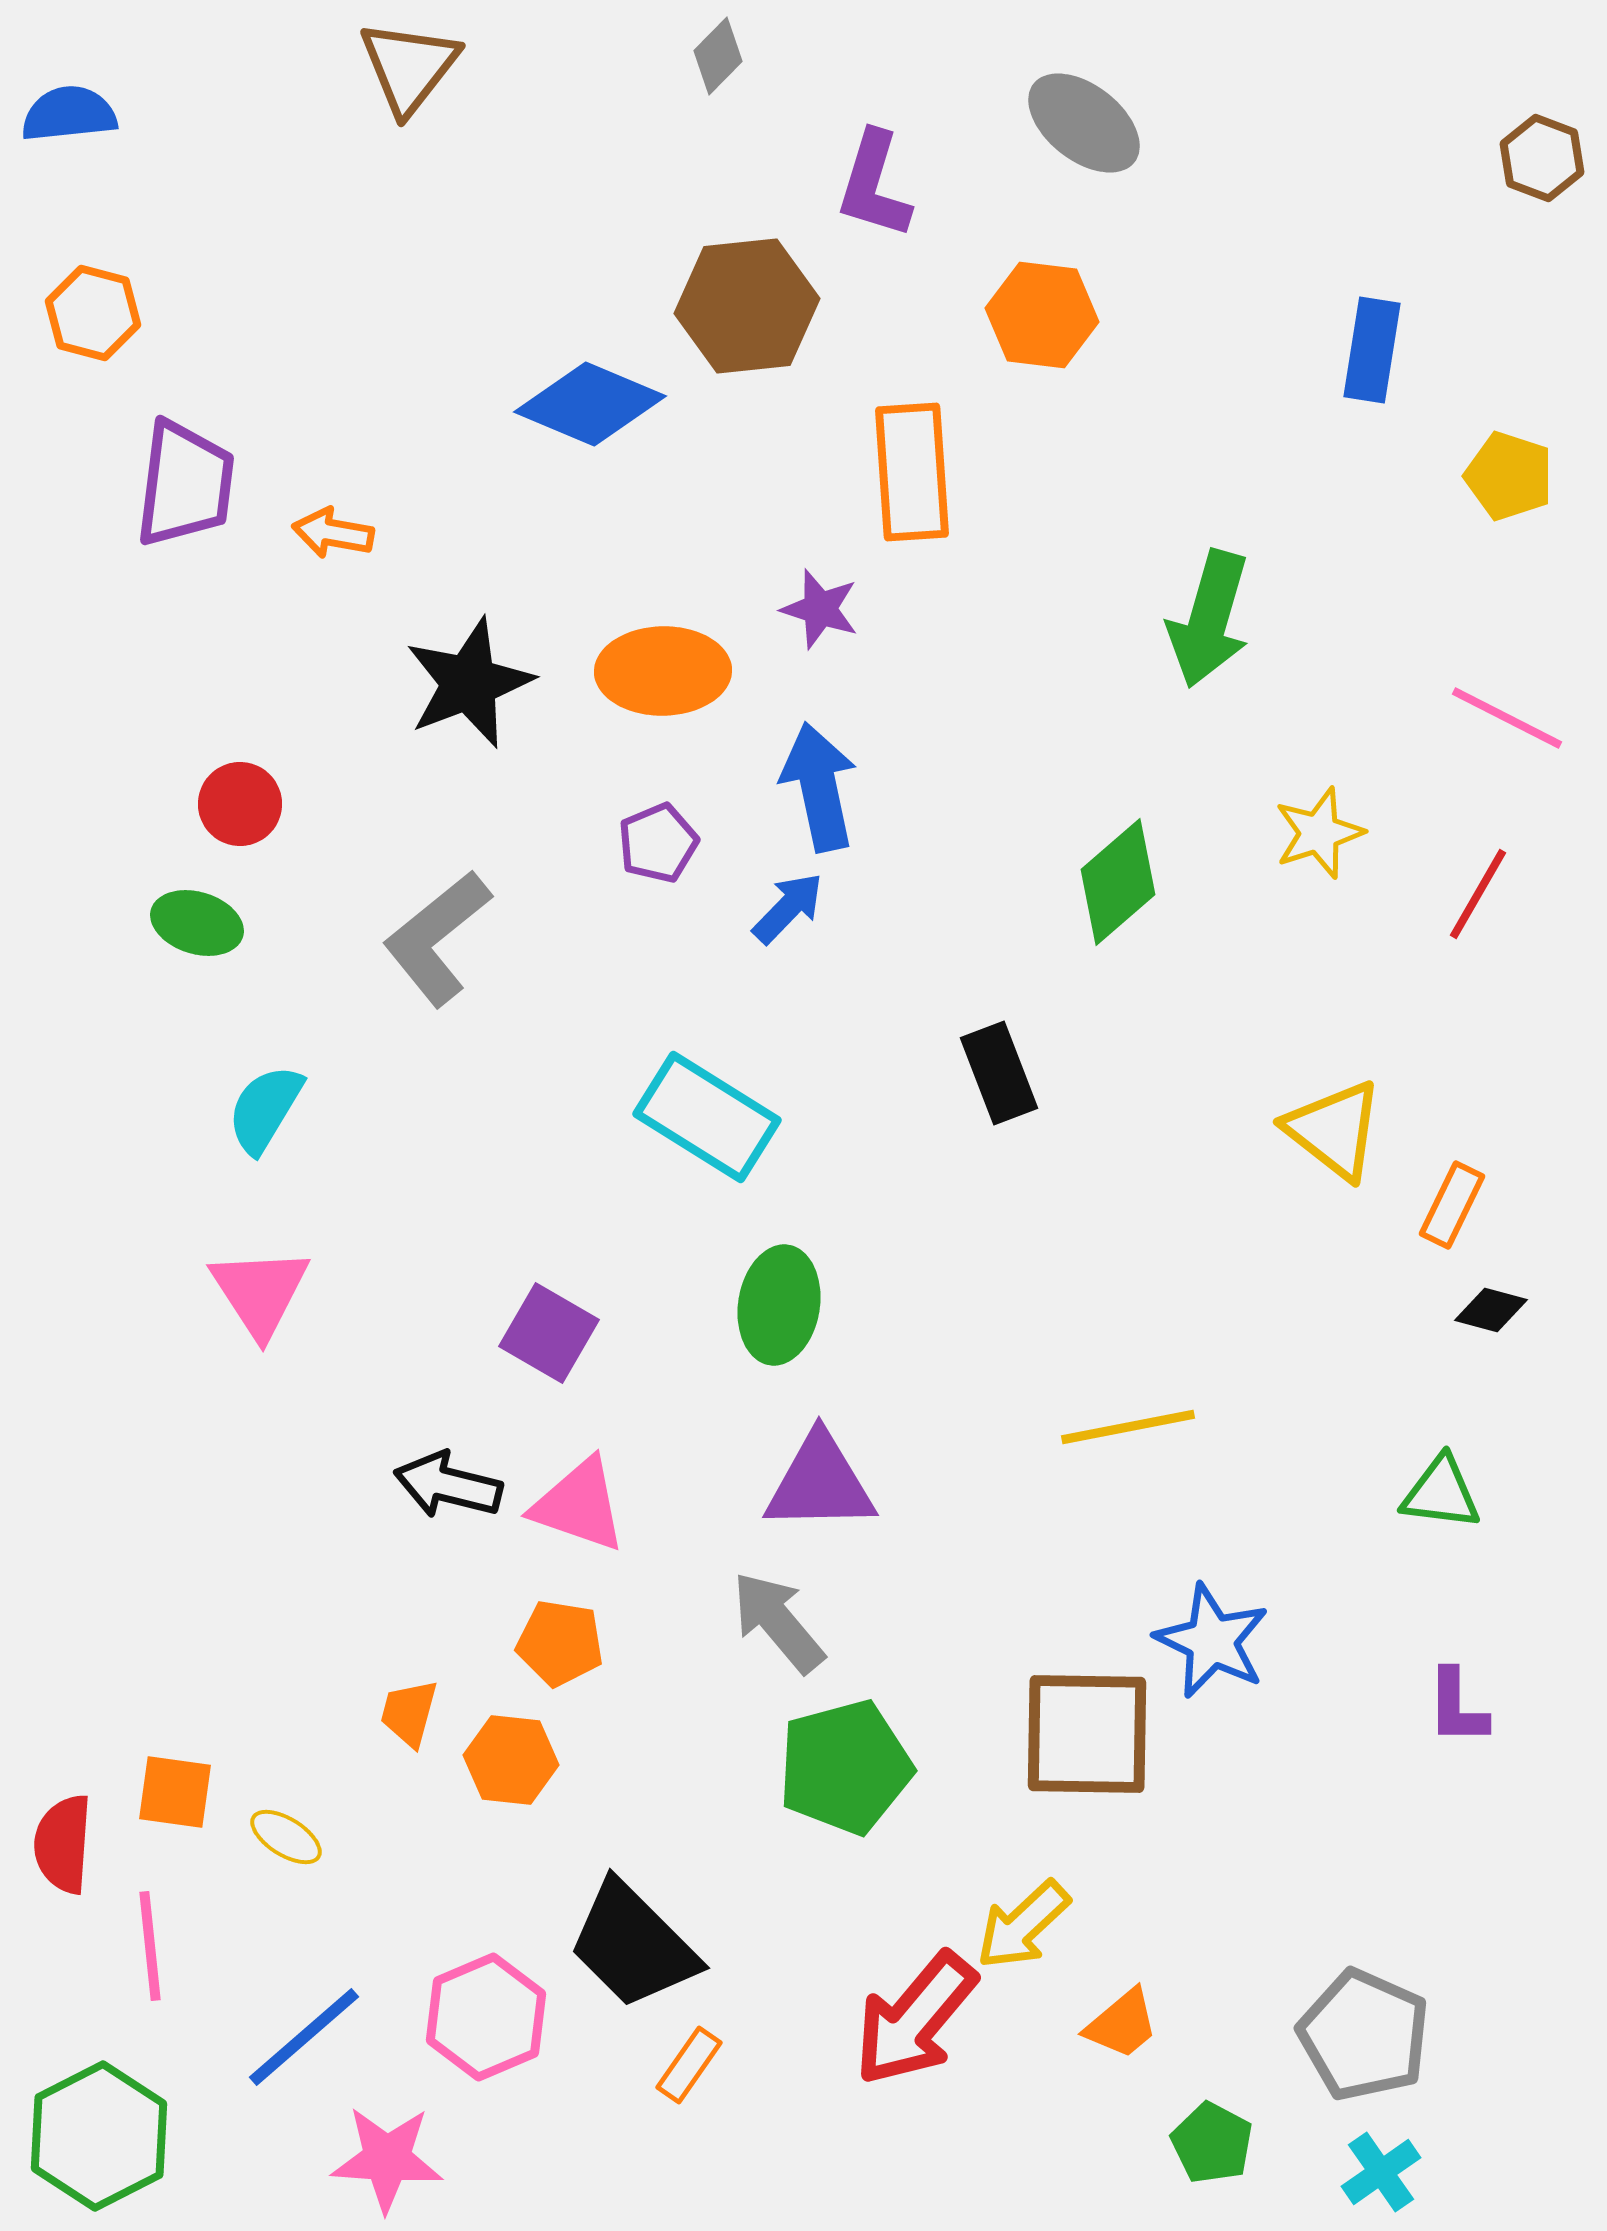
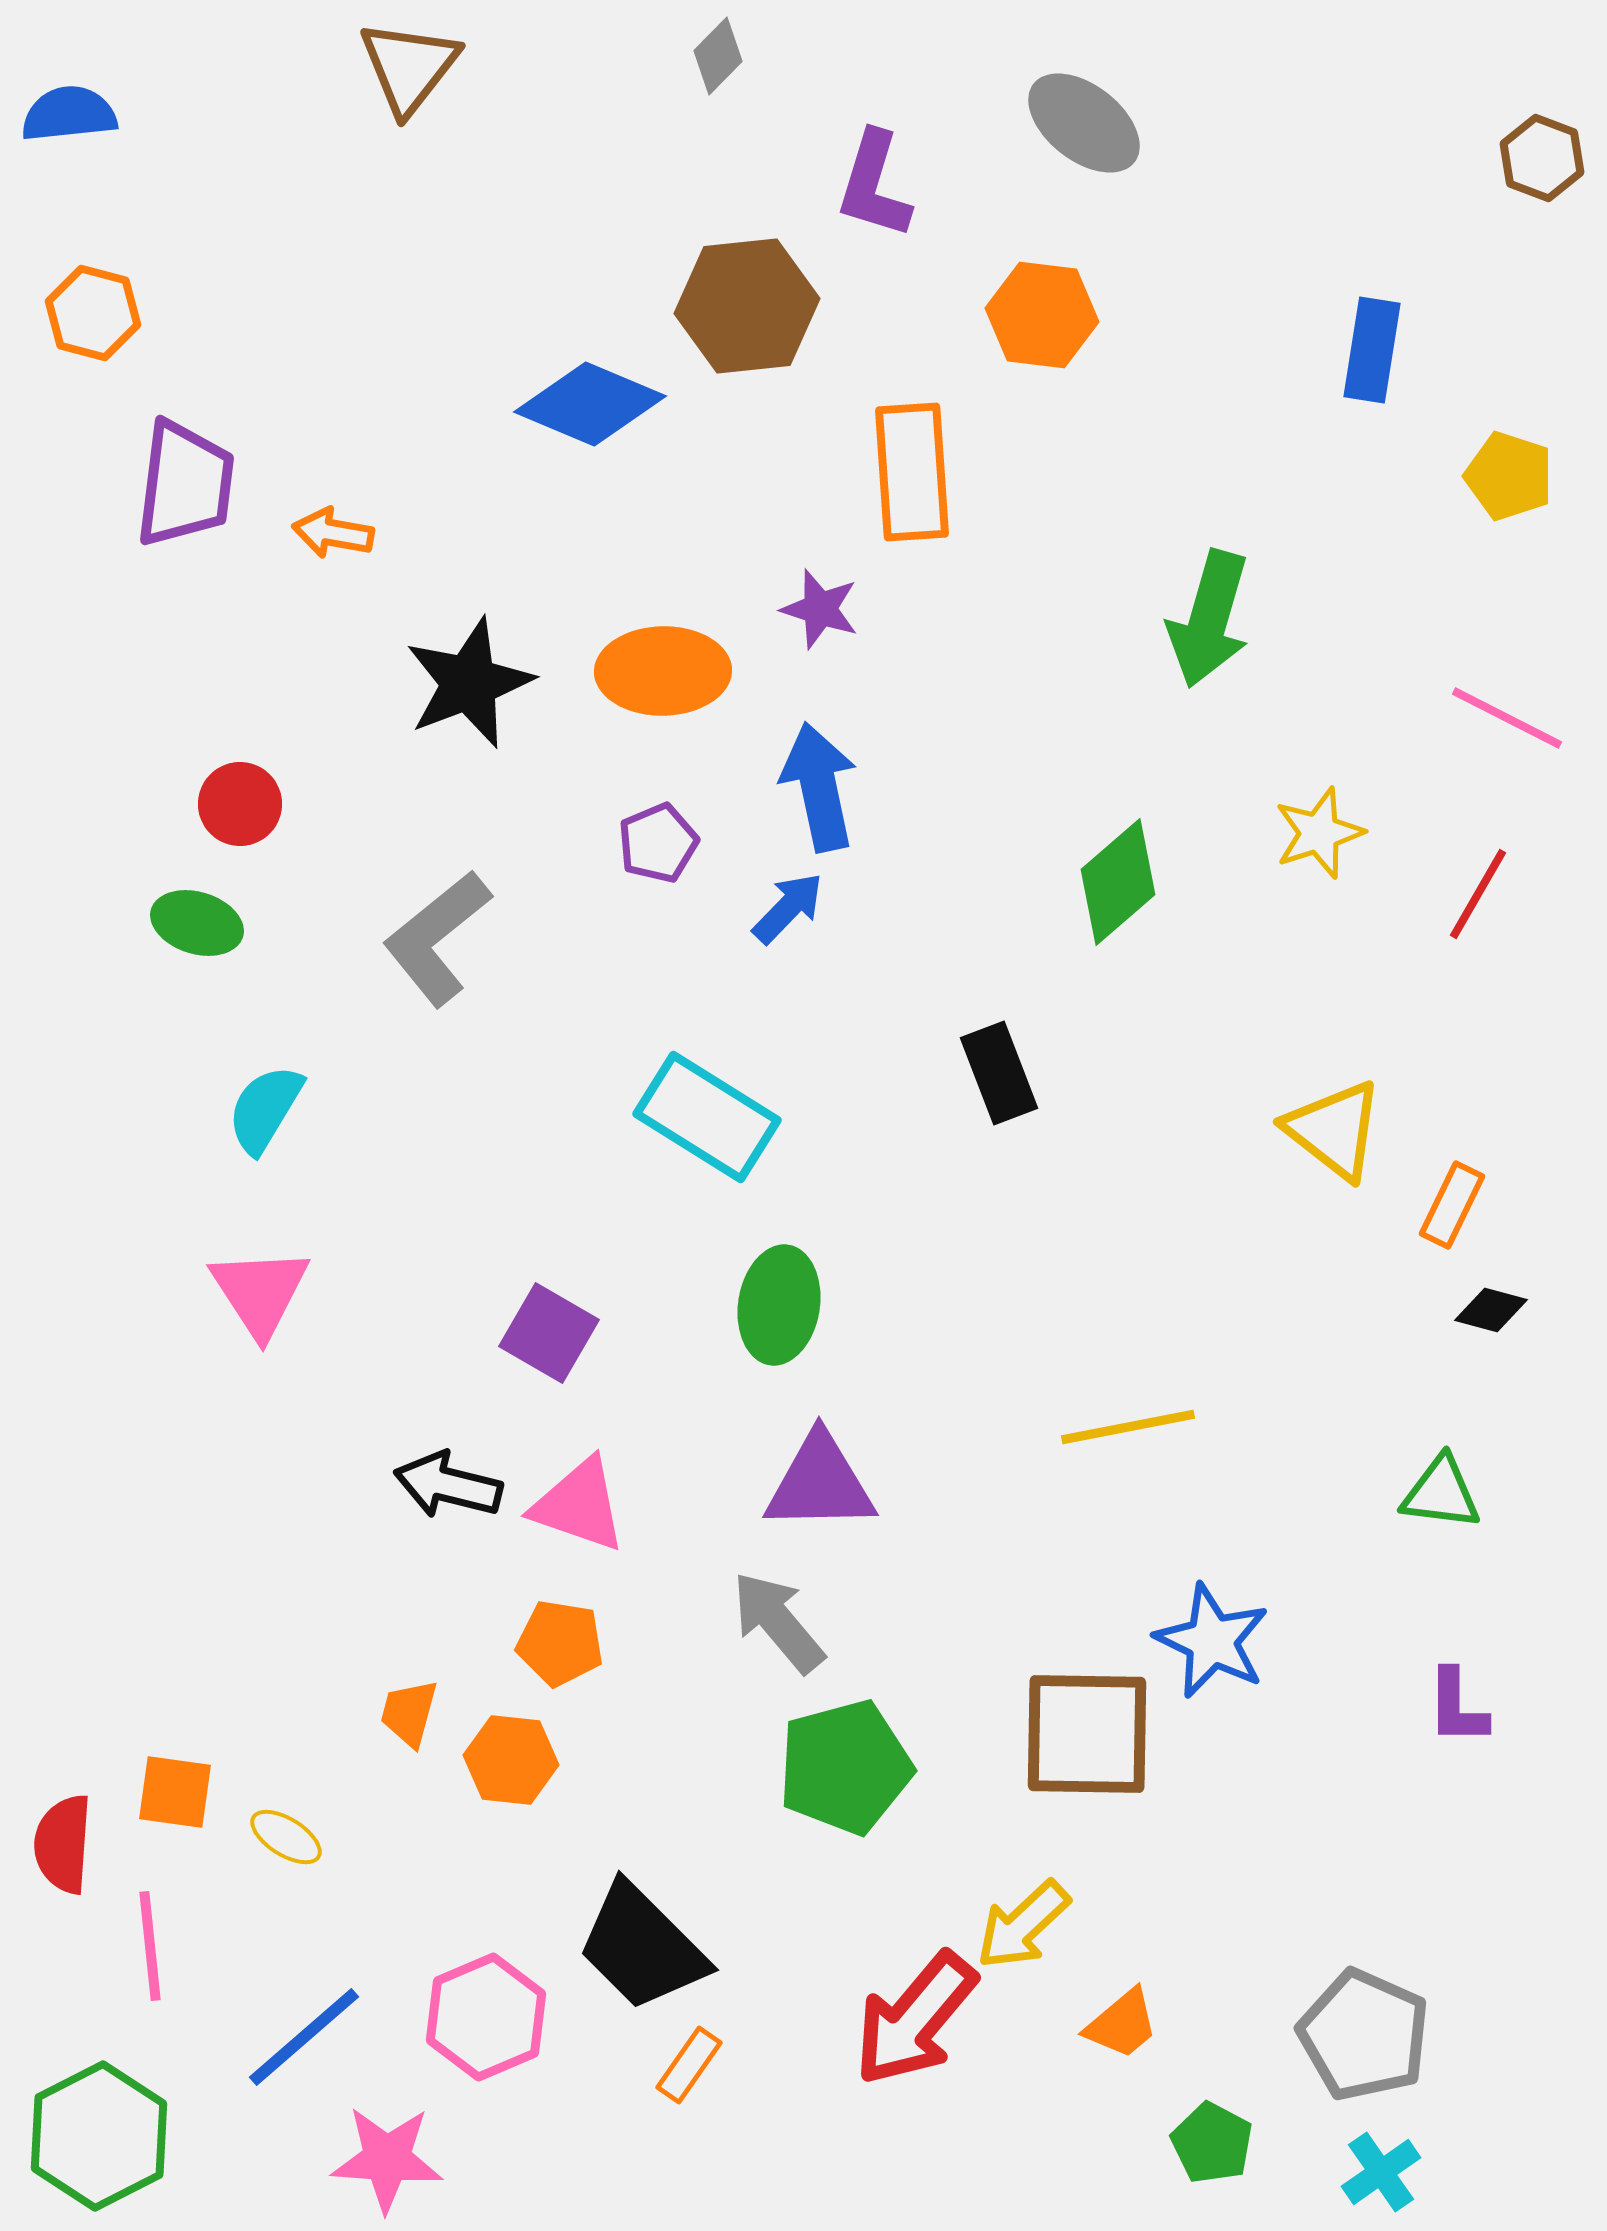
black trapezoid at (633, 1945): moved 9 px right, 2 px down
